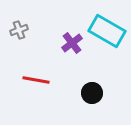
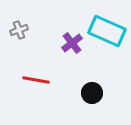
cyan rectangle: rotated 6 degrees counterclockwise
